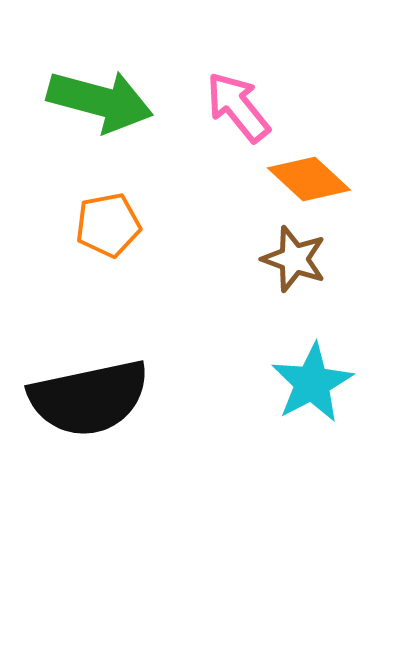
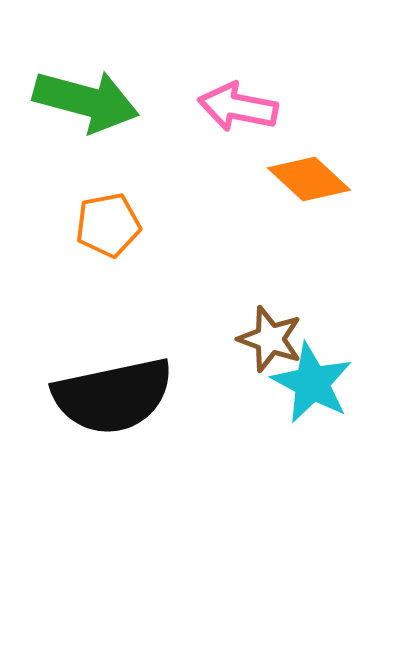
green arrow: moved 14 px left
pink arrow: rotated 40 degrees counterclockwise
brown star: moved 24 px left, 80 px down
cyan star: rotated 16 degrees counterclockwise
black semicircle: moved 24 px right, 2 px up
